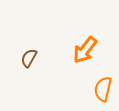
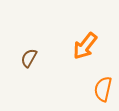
orange arrow: moved 4 px up
